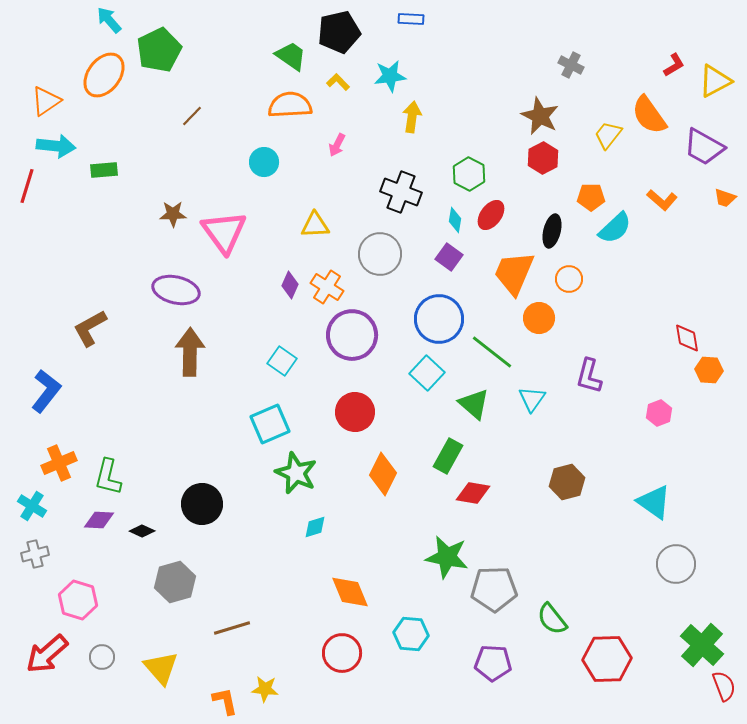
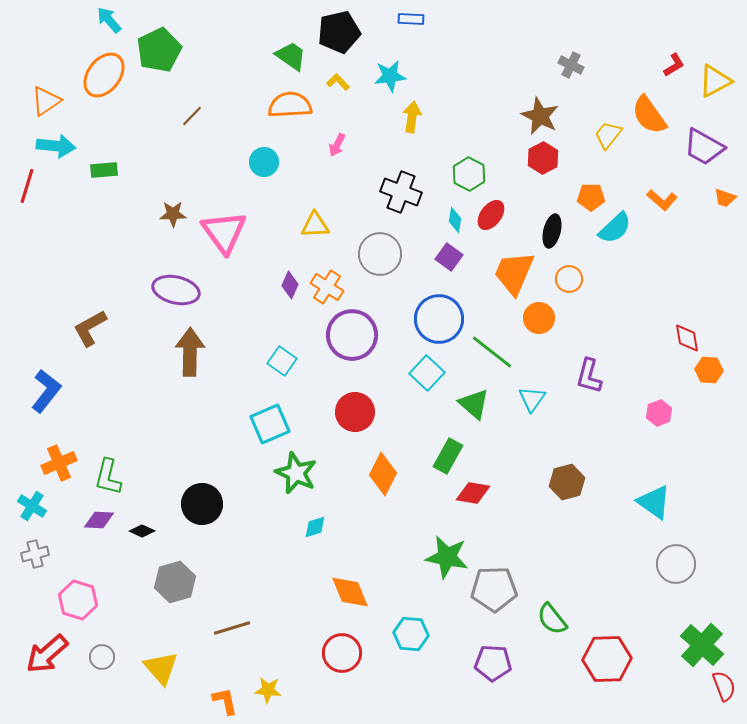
yellow star at (265, 689): moved 3 px right, 1 px down
